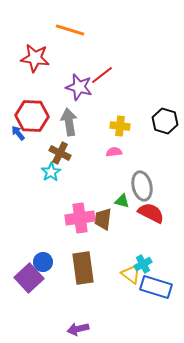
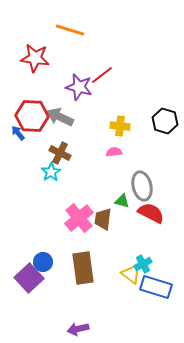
gray arrow: moved 9 px left, 5 px up; rotated 56 degrees counterclockwise
pink cross: moved 1 px left; rotated 32 degrees counterclockwise
